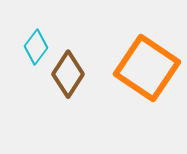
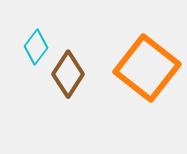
orange square: rotated 4 degrees clockwise
